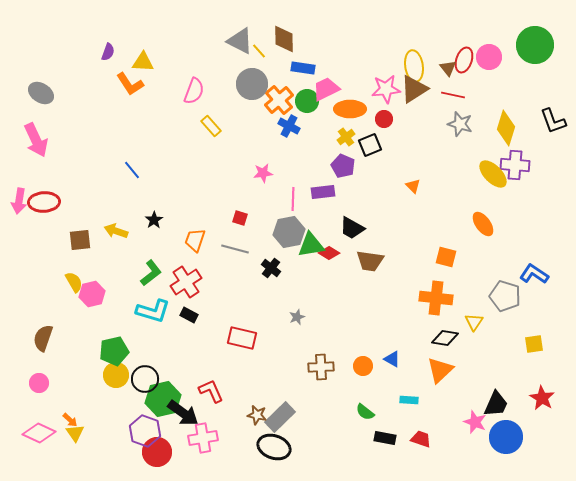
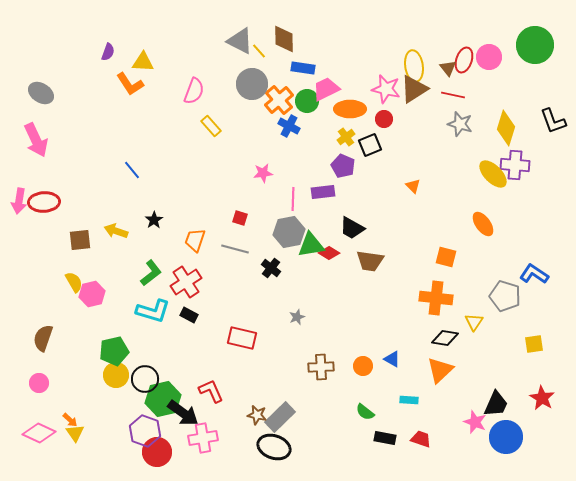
pink star at (386, 89): rotated 20 degrees clockwise
